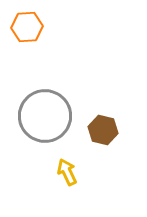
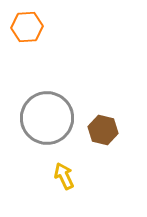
gray circle: moved 2 px right, 2 px down
yellow arrow: moved 3 px left, 4 px down
